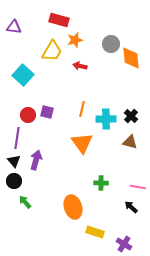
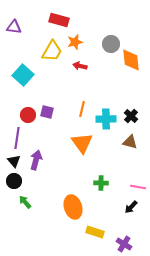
orange star: moved 2 px down
orange diamond: moved 2 px down
black arrow: rotated 88 degrees counterclockwise
